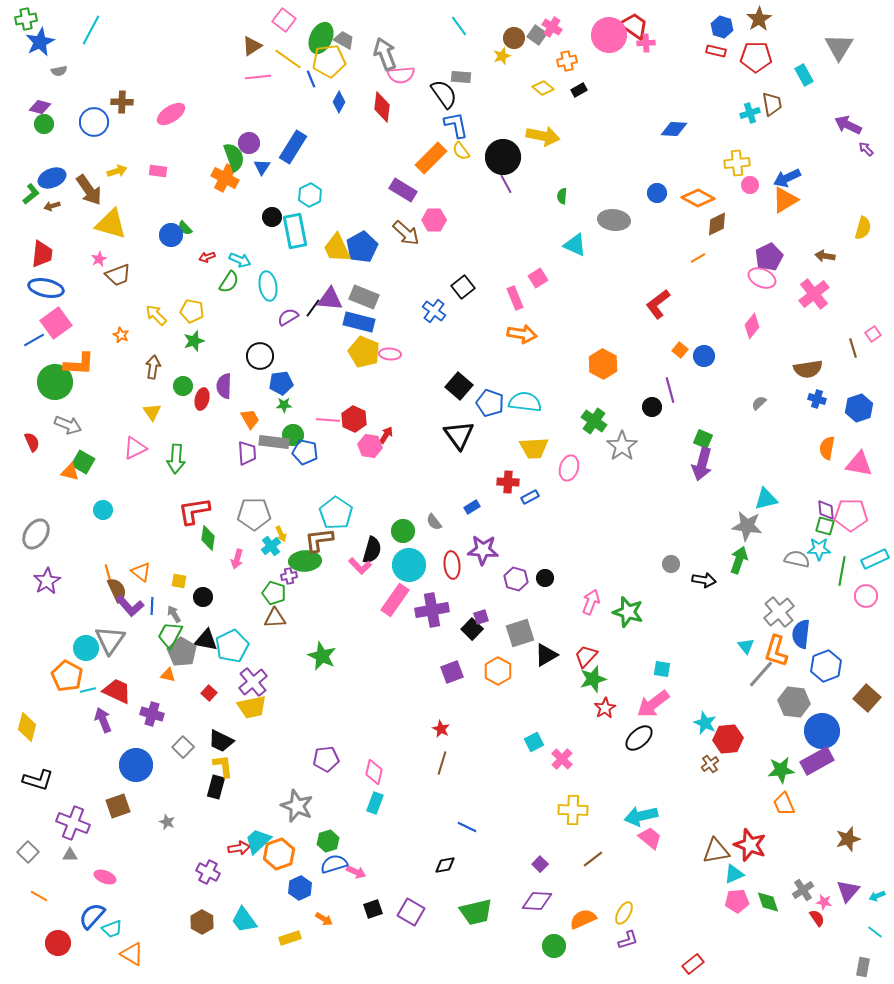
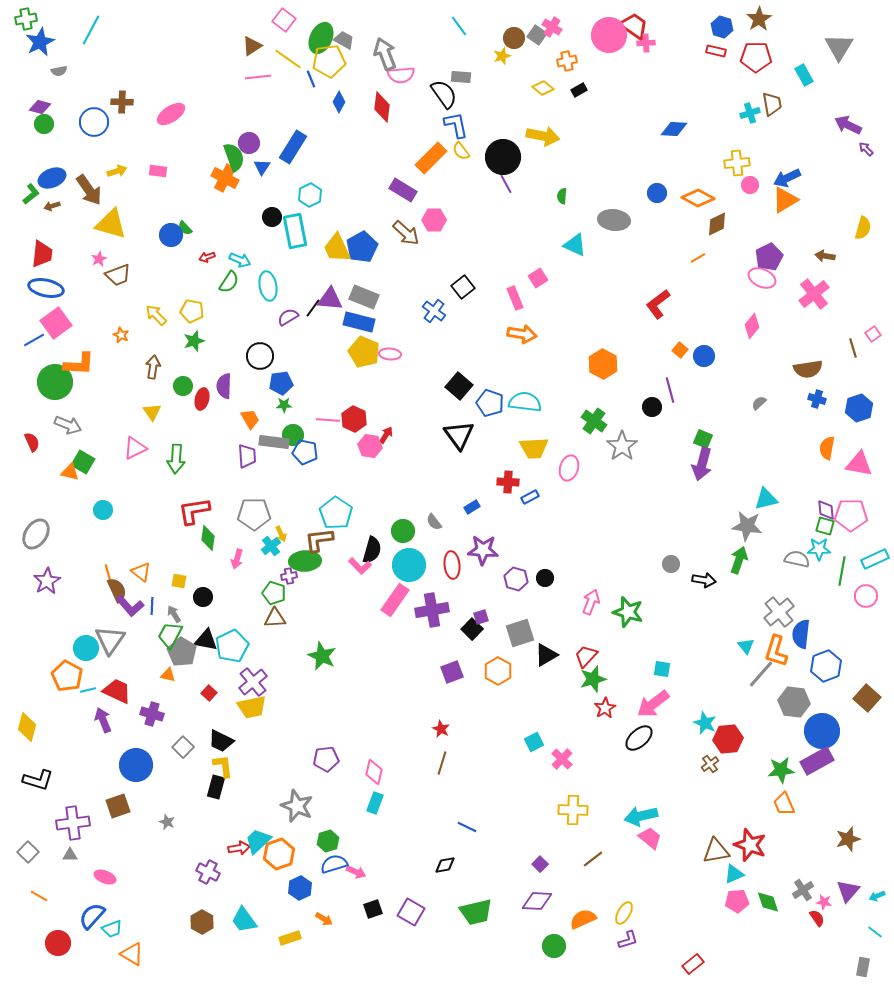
purple trapezoid at (247, 453): moved 3 px down
purple cross at (73, 823): rotated 28 degrees counterclockwise
